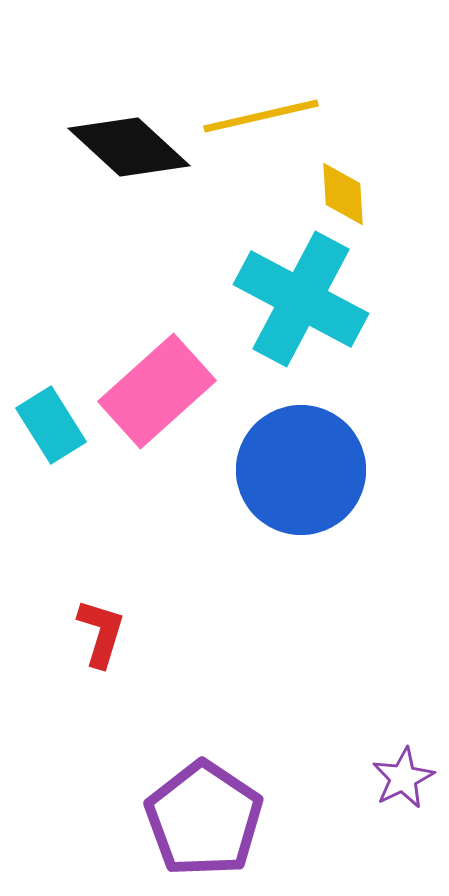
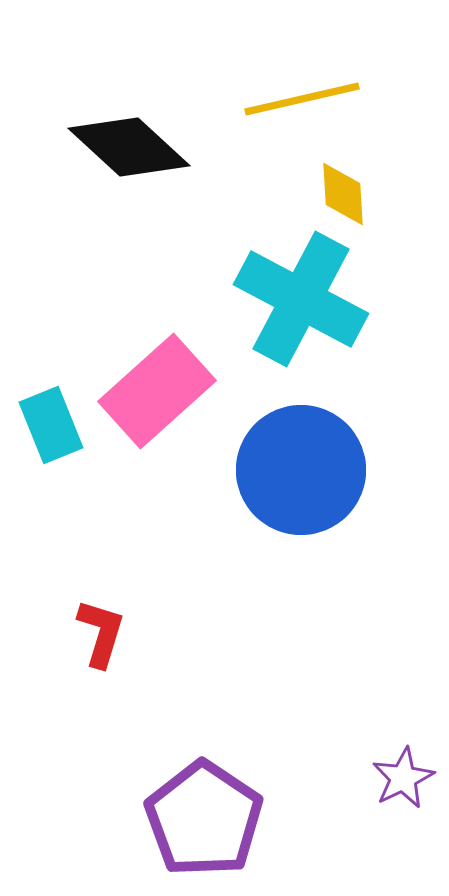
yellow line: moved 41 px right, 17 px up
cyan rectangle: rotated 10 degrees clockwise
